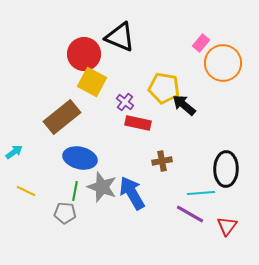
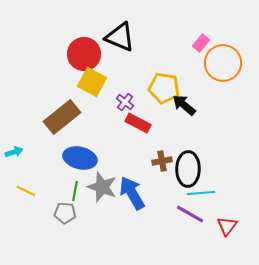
red rectangle: rotated 15 degrees clockwise
cyan arrow: rotated 18 degrees clockwise
black ellipse: moved 38 px left
